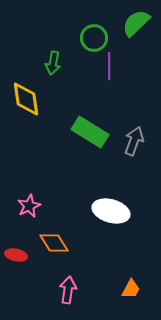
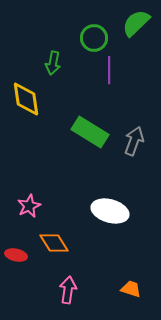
purple line: moved 4 px down
white ellipse: moved 1 px left
orange trapezoid: rotated 100 degrees counterclockwise
